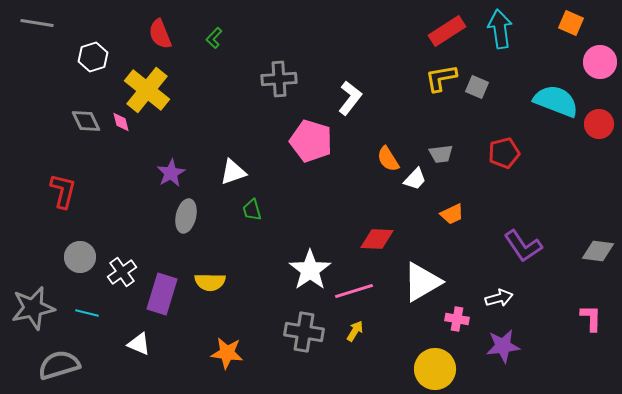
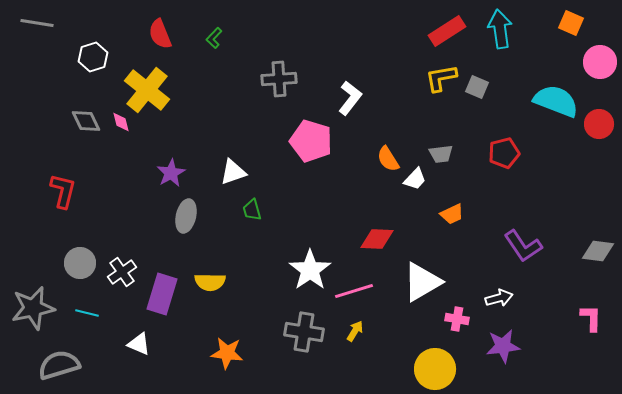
gray circle at (80, 257): moved 6 px down
